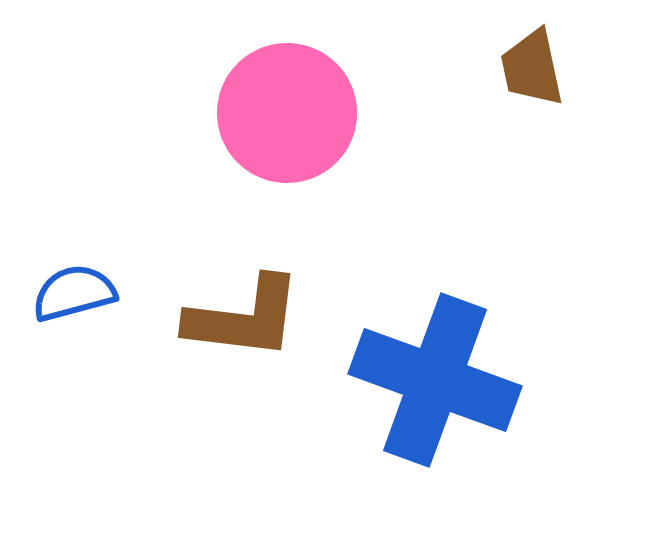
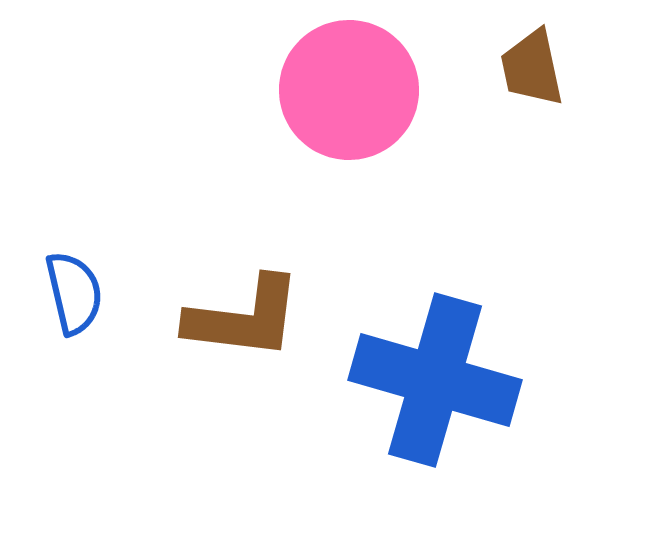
pink circle: moved 62 px right, 23 px up
blue semicircle: rotated 92 degrees clockwise
blue cross: rotated 4 degrees counterclockwise
